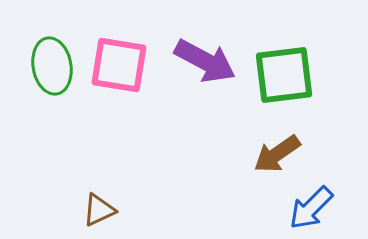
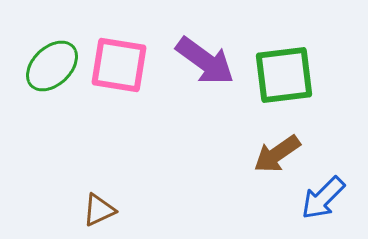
purple arrow: rotated 8 degrees clockwise
green ellipse: rotated 56 degrees clockwise
blue arrow: moved 12 px right, 10 px up
